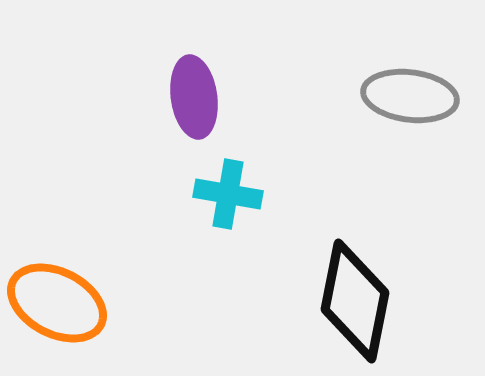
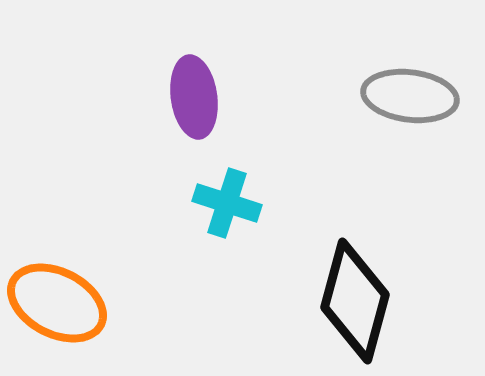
cyan cross: moved 1 px left, 9 px down; rotated 8 degrees clockwise
black diamond: rotated 4 degrees clockwise
